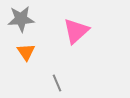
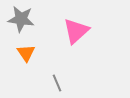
gray star: rotated 12 degrees clockwise
orange triangle: moved 1 px down
